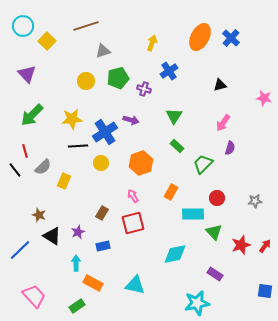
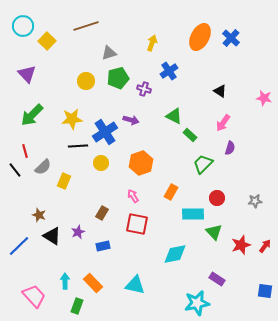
gray triangle at (103, 51): moved 6 px right, 2 px down
black triangle at (220, 85): moved 6 px down; rotated 48 degrees clockwise
green triangle at (174, 116): rotated 36 degrees counterclockwise
green rectangle at (177, 146): moved 13 px right, 11 px up
red square at (133, 223): moved 4 px right, 1 px down; rotated 25 degrees clockwise
blue line at (20, 250): moved 1 px left, 4 px up
cyan arrow at (76, 263): moved 11 px left, 18 px down
purple rectangle at (215, 274): moved 2 px right, 5 px down
orange rectangle at (93, 283): rotated 18 degrees clockwise
green rectangle at (77, 306): rotated 35 degrees counterclockwise
